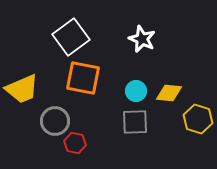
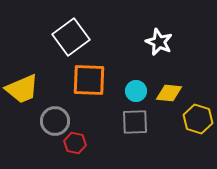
white star: moved 17 px right, 3 px down
orange square: moved 6 px right, 2 px down; rotated 9 degrees counterclockwise
